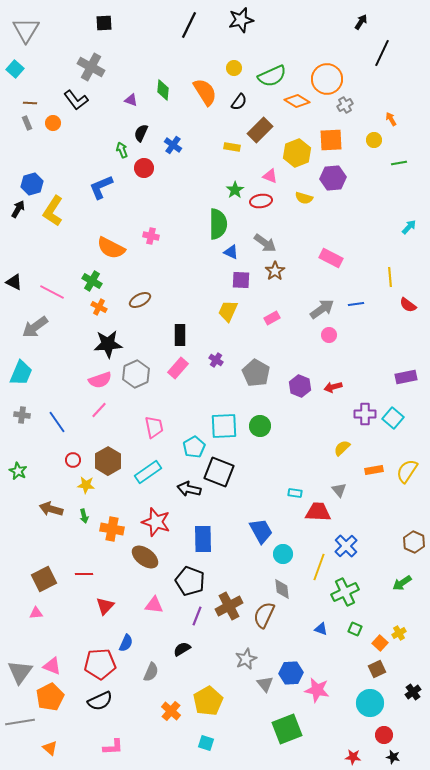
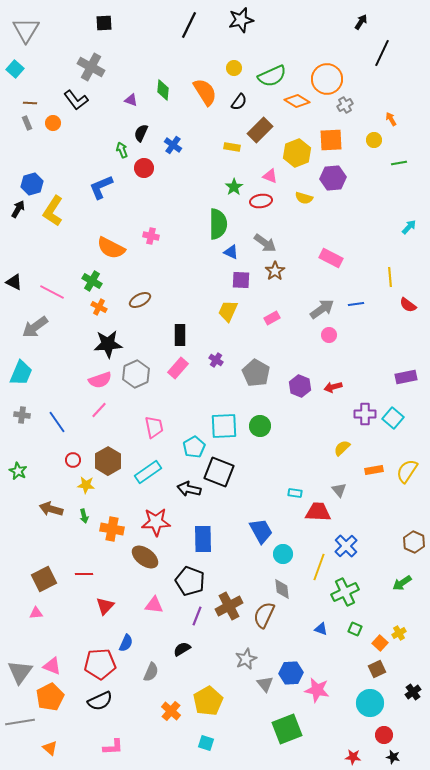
green star at (235, 190): moved 1 px left, 3 px up
red star at (156, 522): rotated 20 degrees counterclockwise
